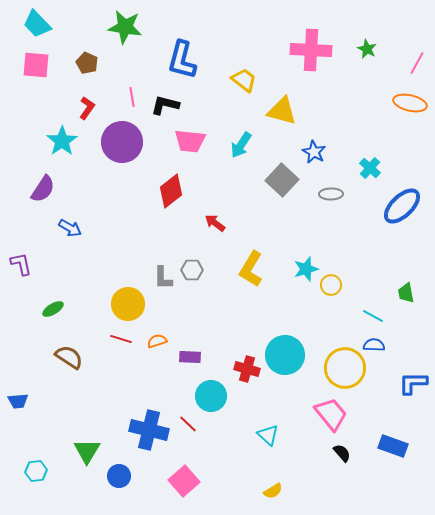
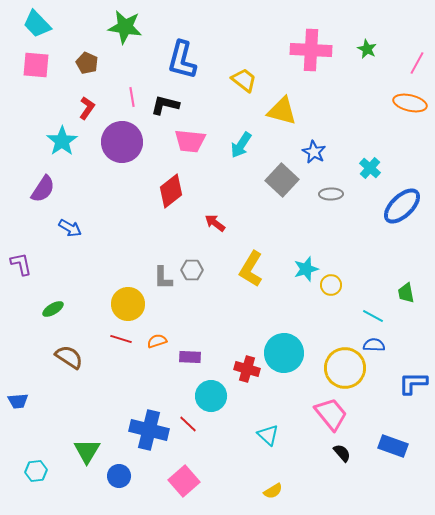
cyan circle at (285, 355): moved 1 px left, 2 px up
